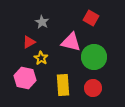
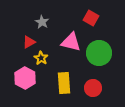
green circle: moved 5 px right, 4 px up
pink hexagon: rotated 15 degrees clockwise
yellow rectangle: moved 1 px right, 2 px up
